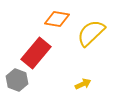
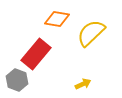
red rectangle: moved 1 px down
